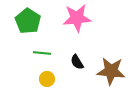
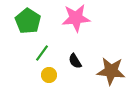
pink star: moved 1 px left
green line: rotated 60 degrees counterclockwise
black semicircle: moved 2 px left, 1 px up
yellow circle: moved 2 px right, 4 px up
